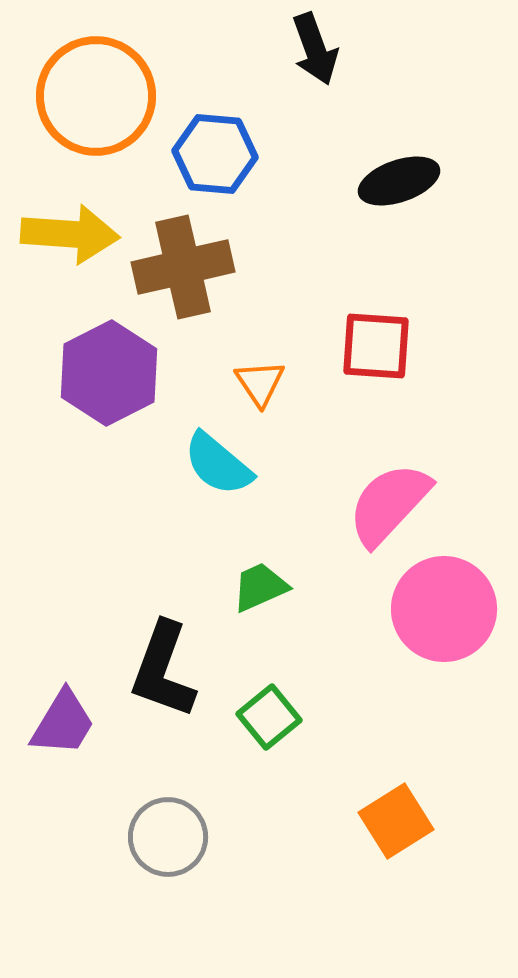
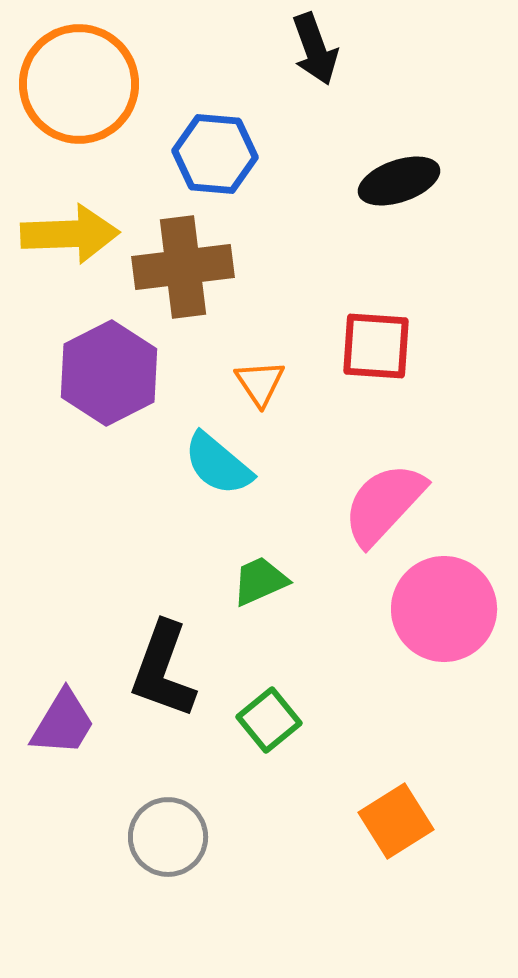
orange circle: moved 17 px left, 12 px up
yellow arrow: rotated 6 degrees counterclockwise
brown cross: rotated 6 degrees clockwise
pink semicircle: moved 5 px left
green trapezoid: moved 6 px up
green square: moved 3 px down
